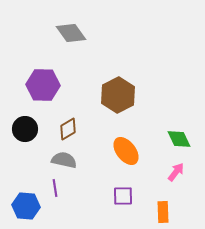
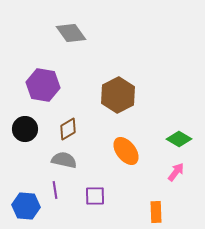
purple hexagon: rotated 8 degrees clockwise
green diamond: rotated 35 degrees counterclockwise
purple line: moved 2 px down
purple square: moved 28 px left
orange rectangle: moved 7 px left
